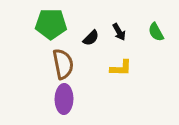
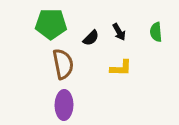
green semicircle: rotated 24 degrees clockwise
purple ellipse: moved 6 px down
